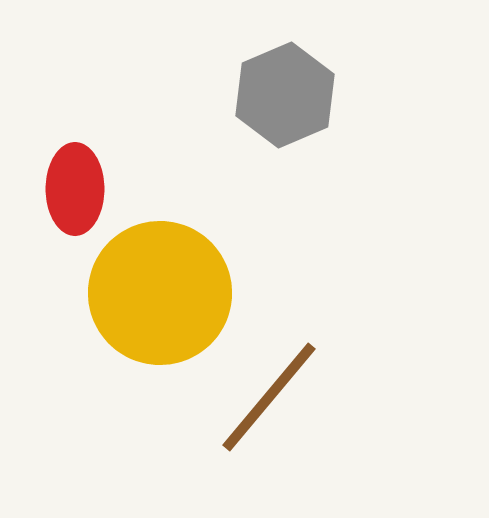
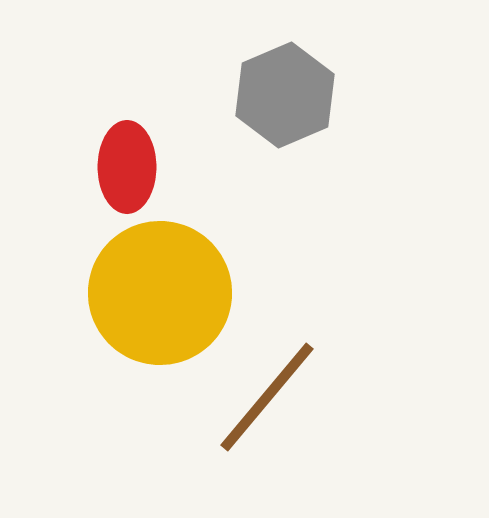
red ellipse: moved 52 px right, 22 px up
brown line: moved 2 px left
